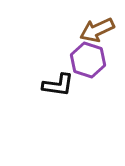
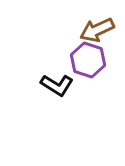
black L-shape: moved 1 px left; rotated 24 degrees clockwise
